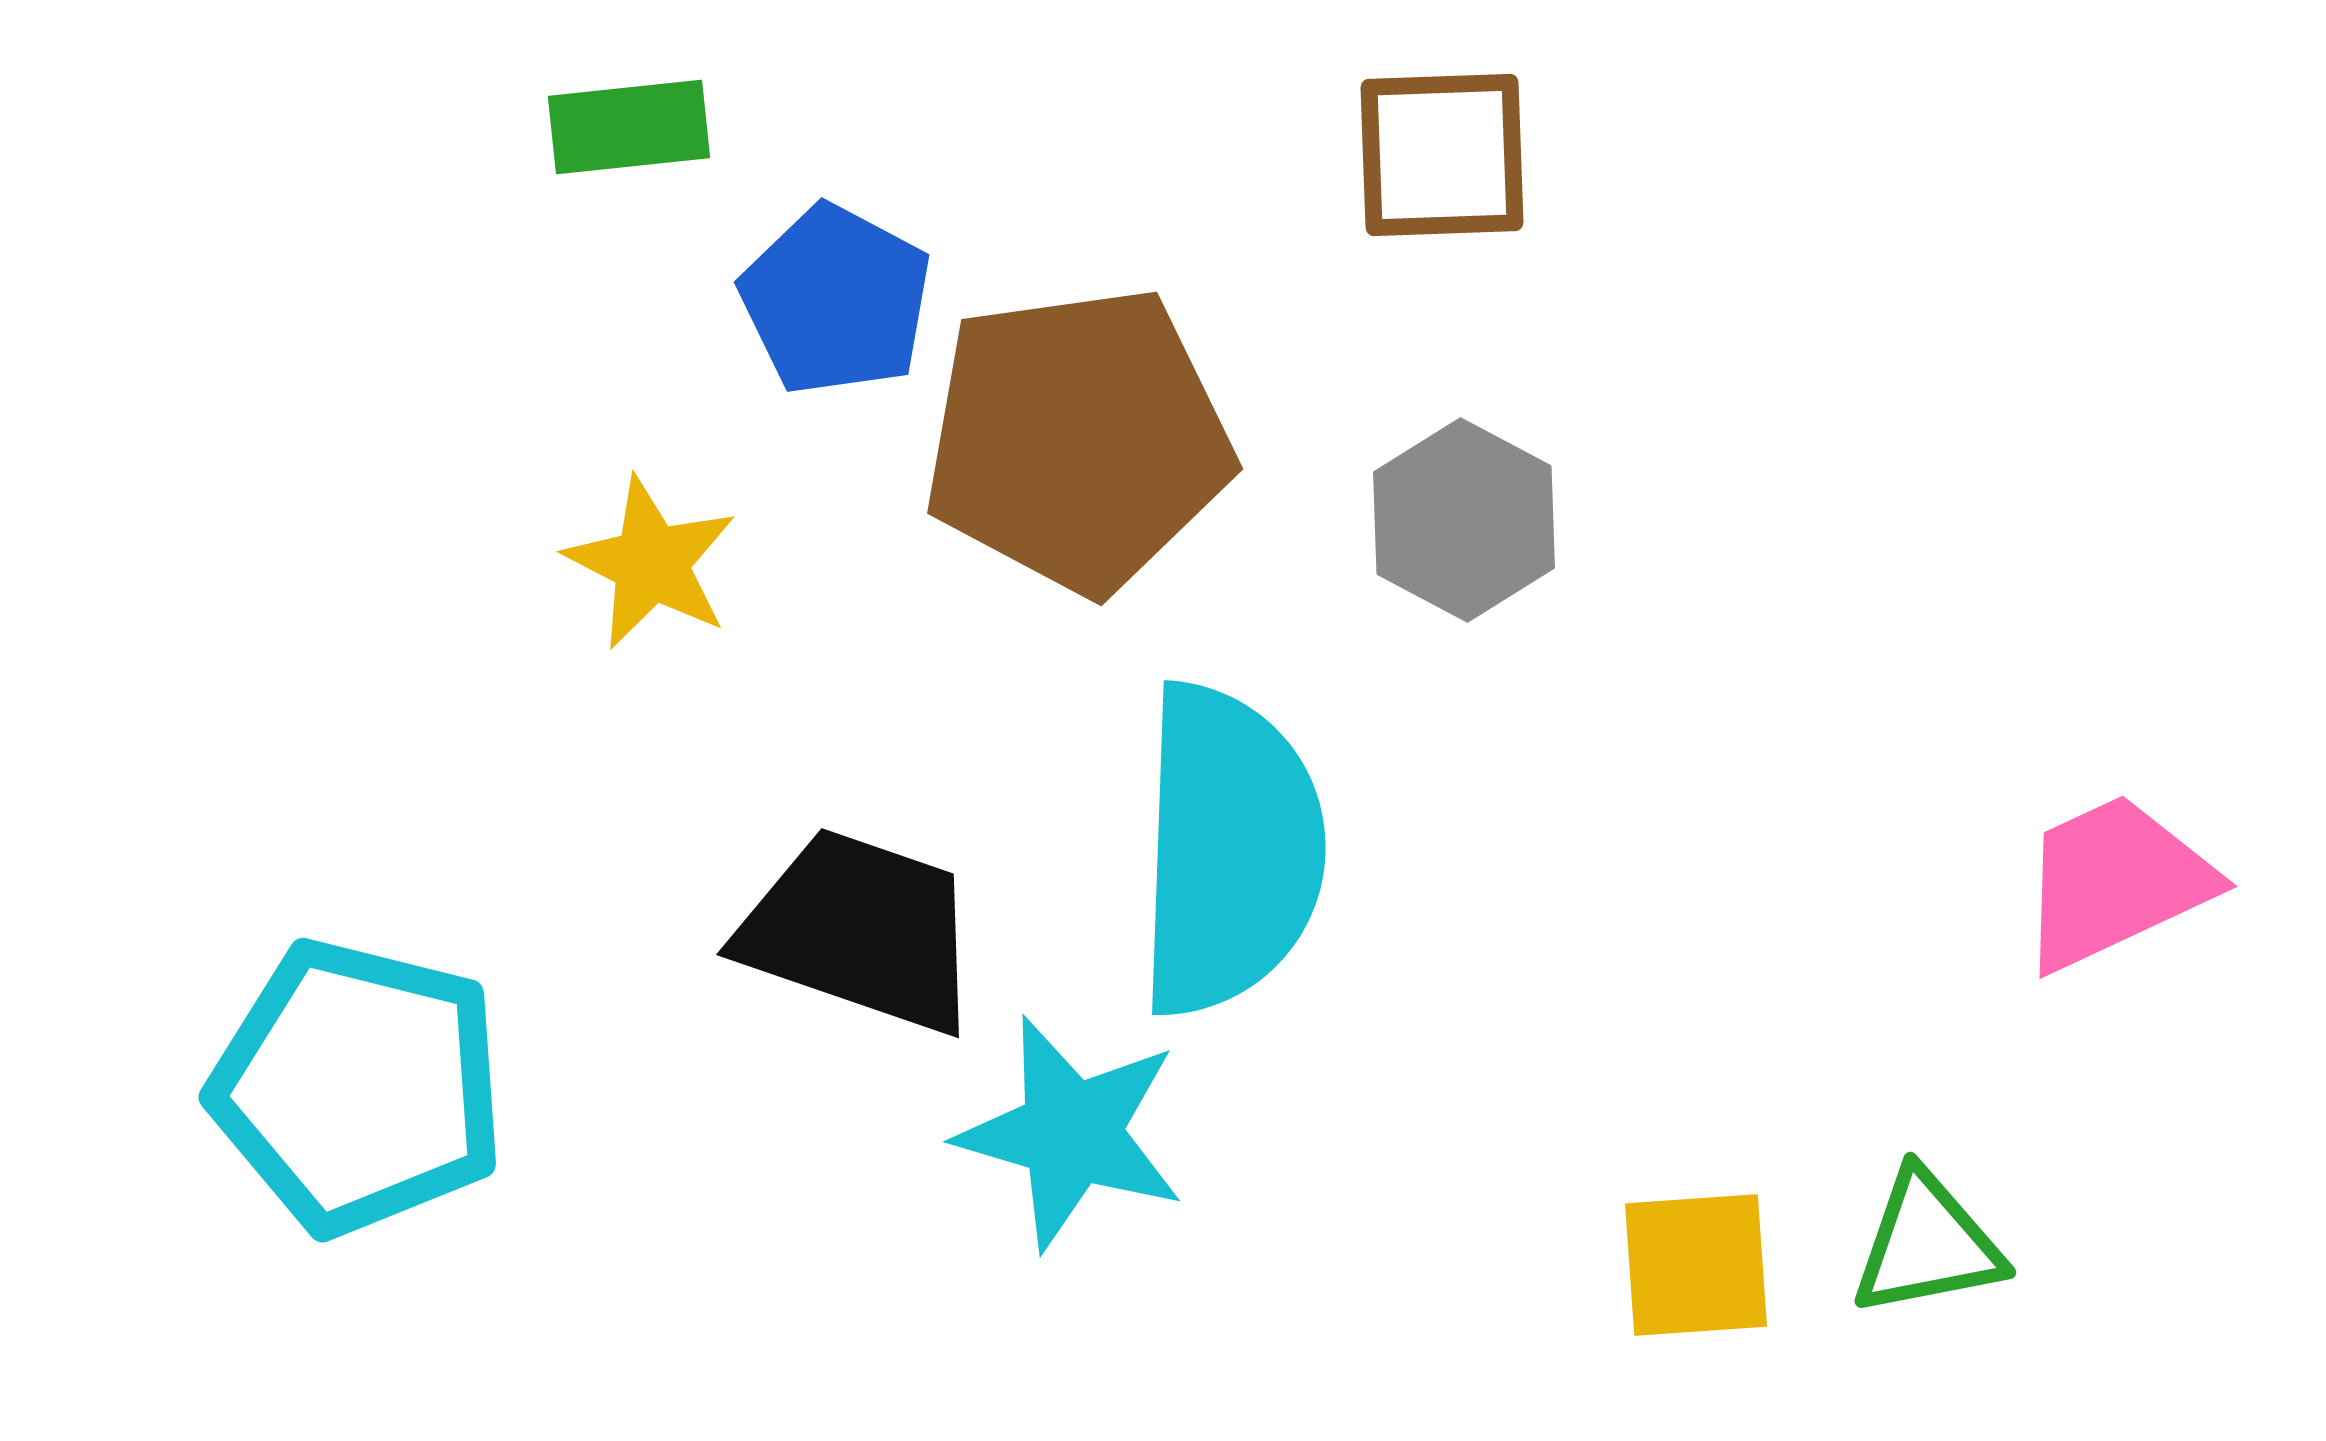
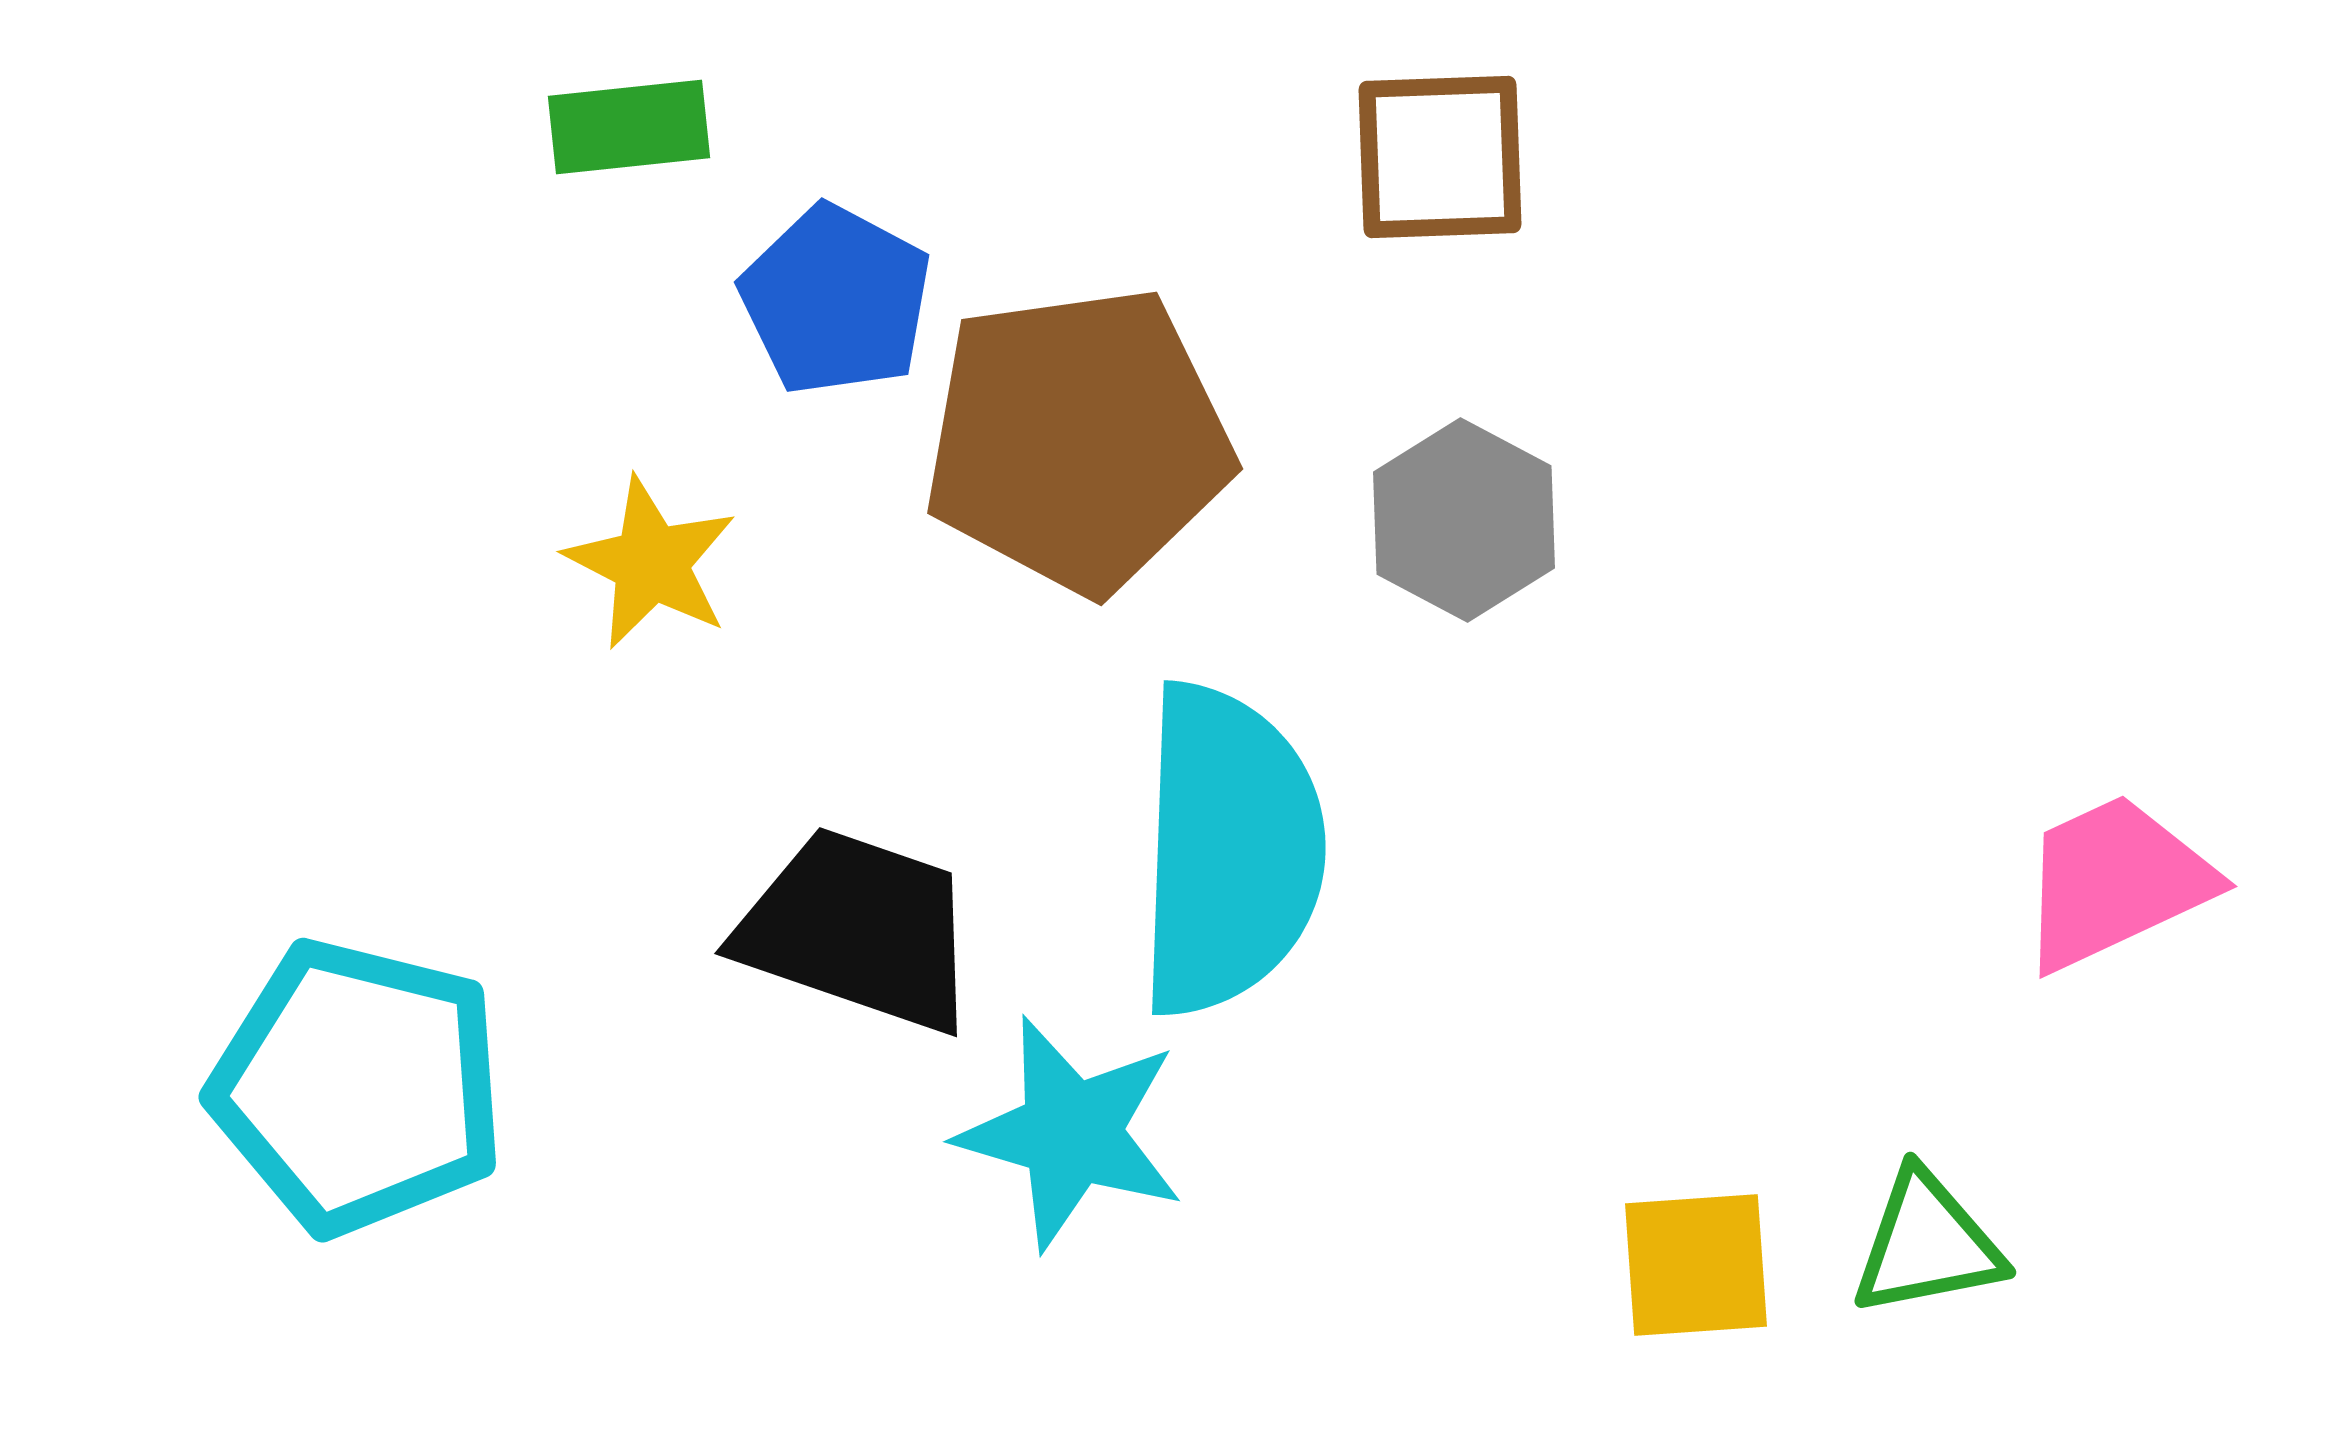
brown square: moved 2 px left, 2 px down
black trapezoid: moved 2 px left, 1 px up
